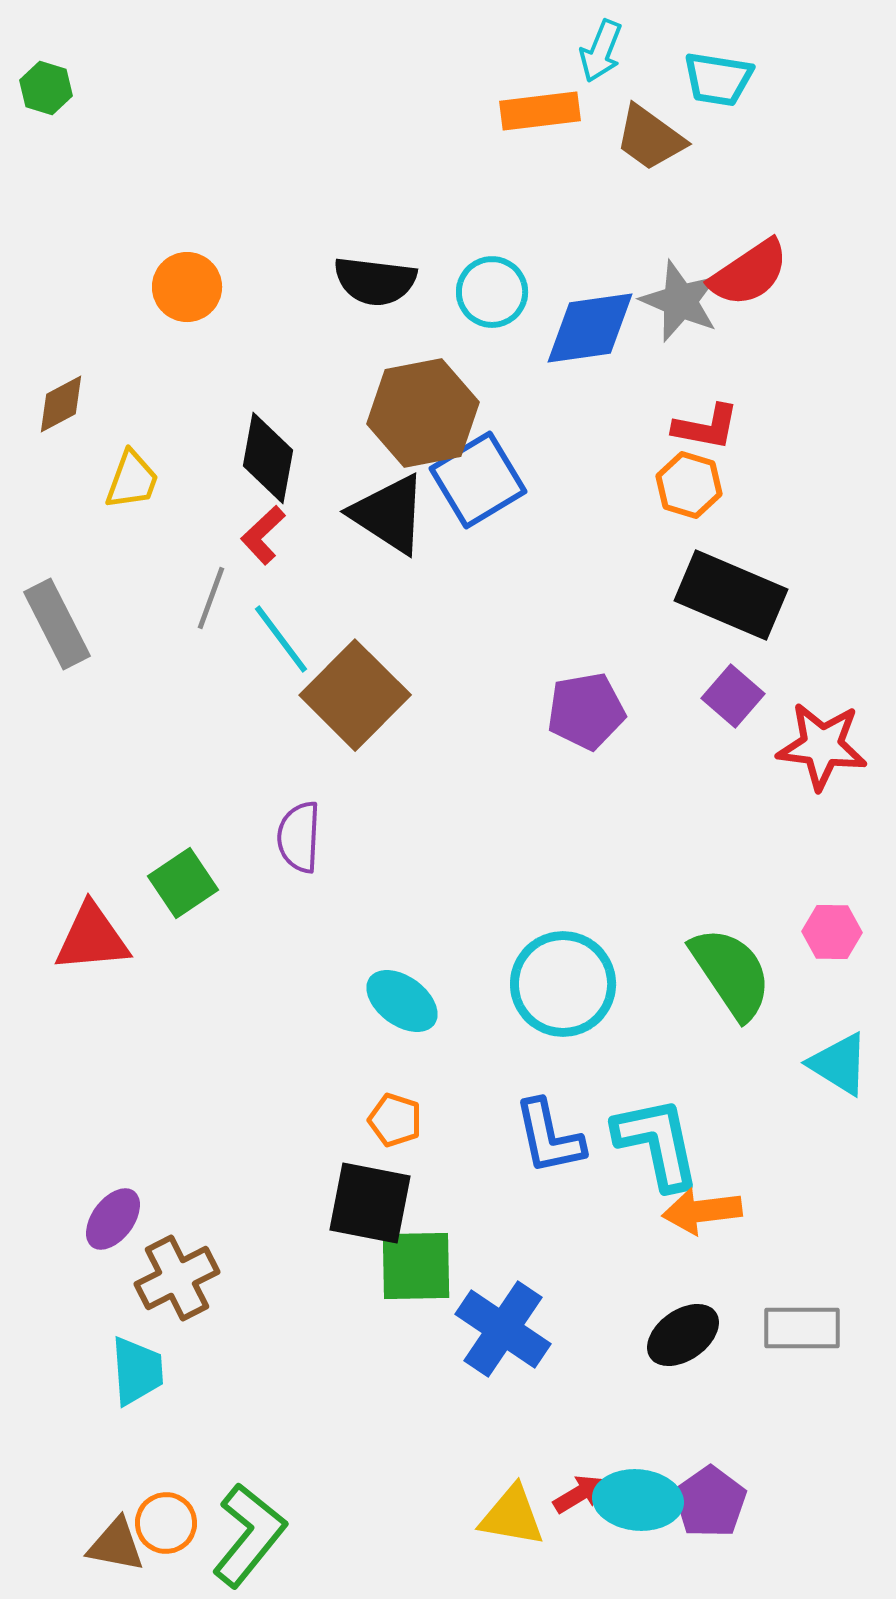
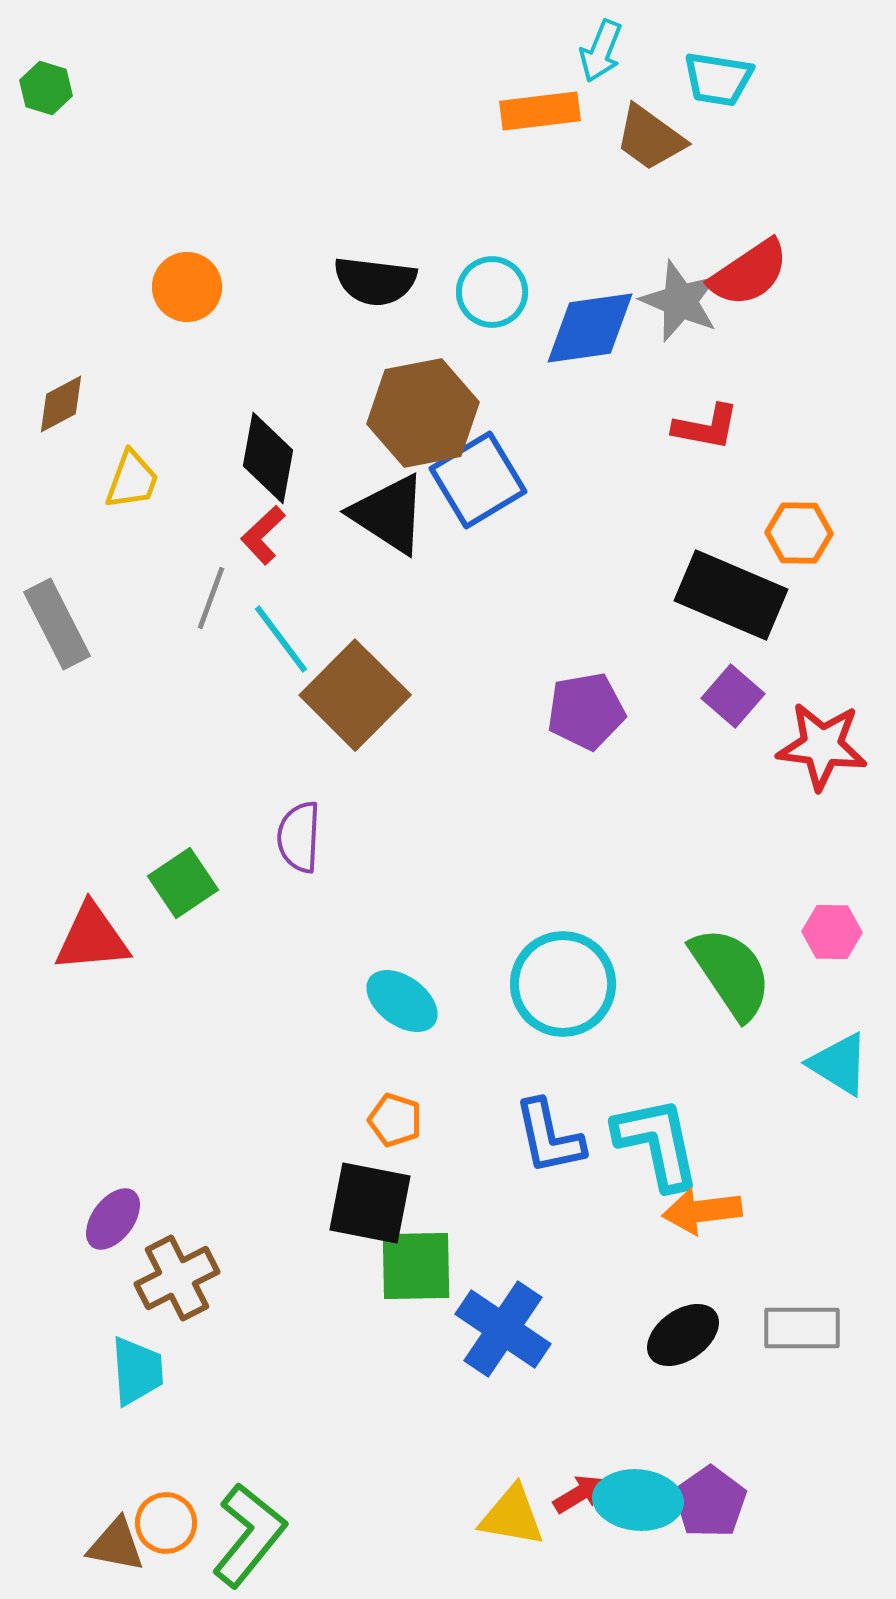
orange hexagon at (689, 485): moved 110 px right, 48 px down; rotated 16 degrees counterclockwise
